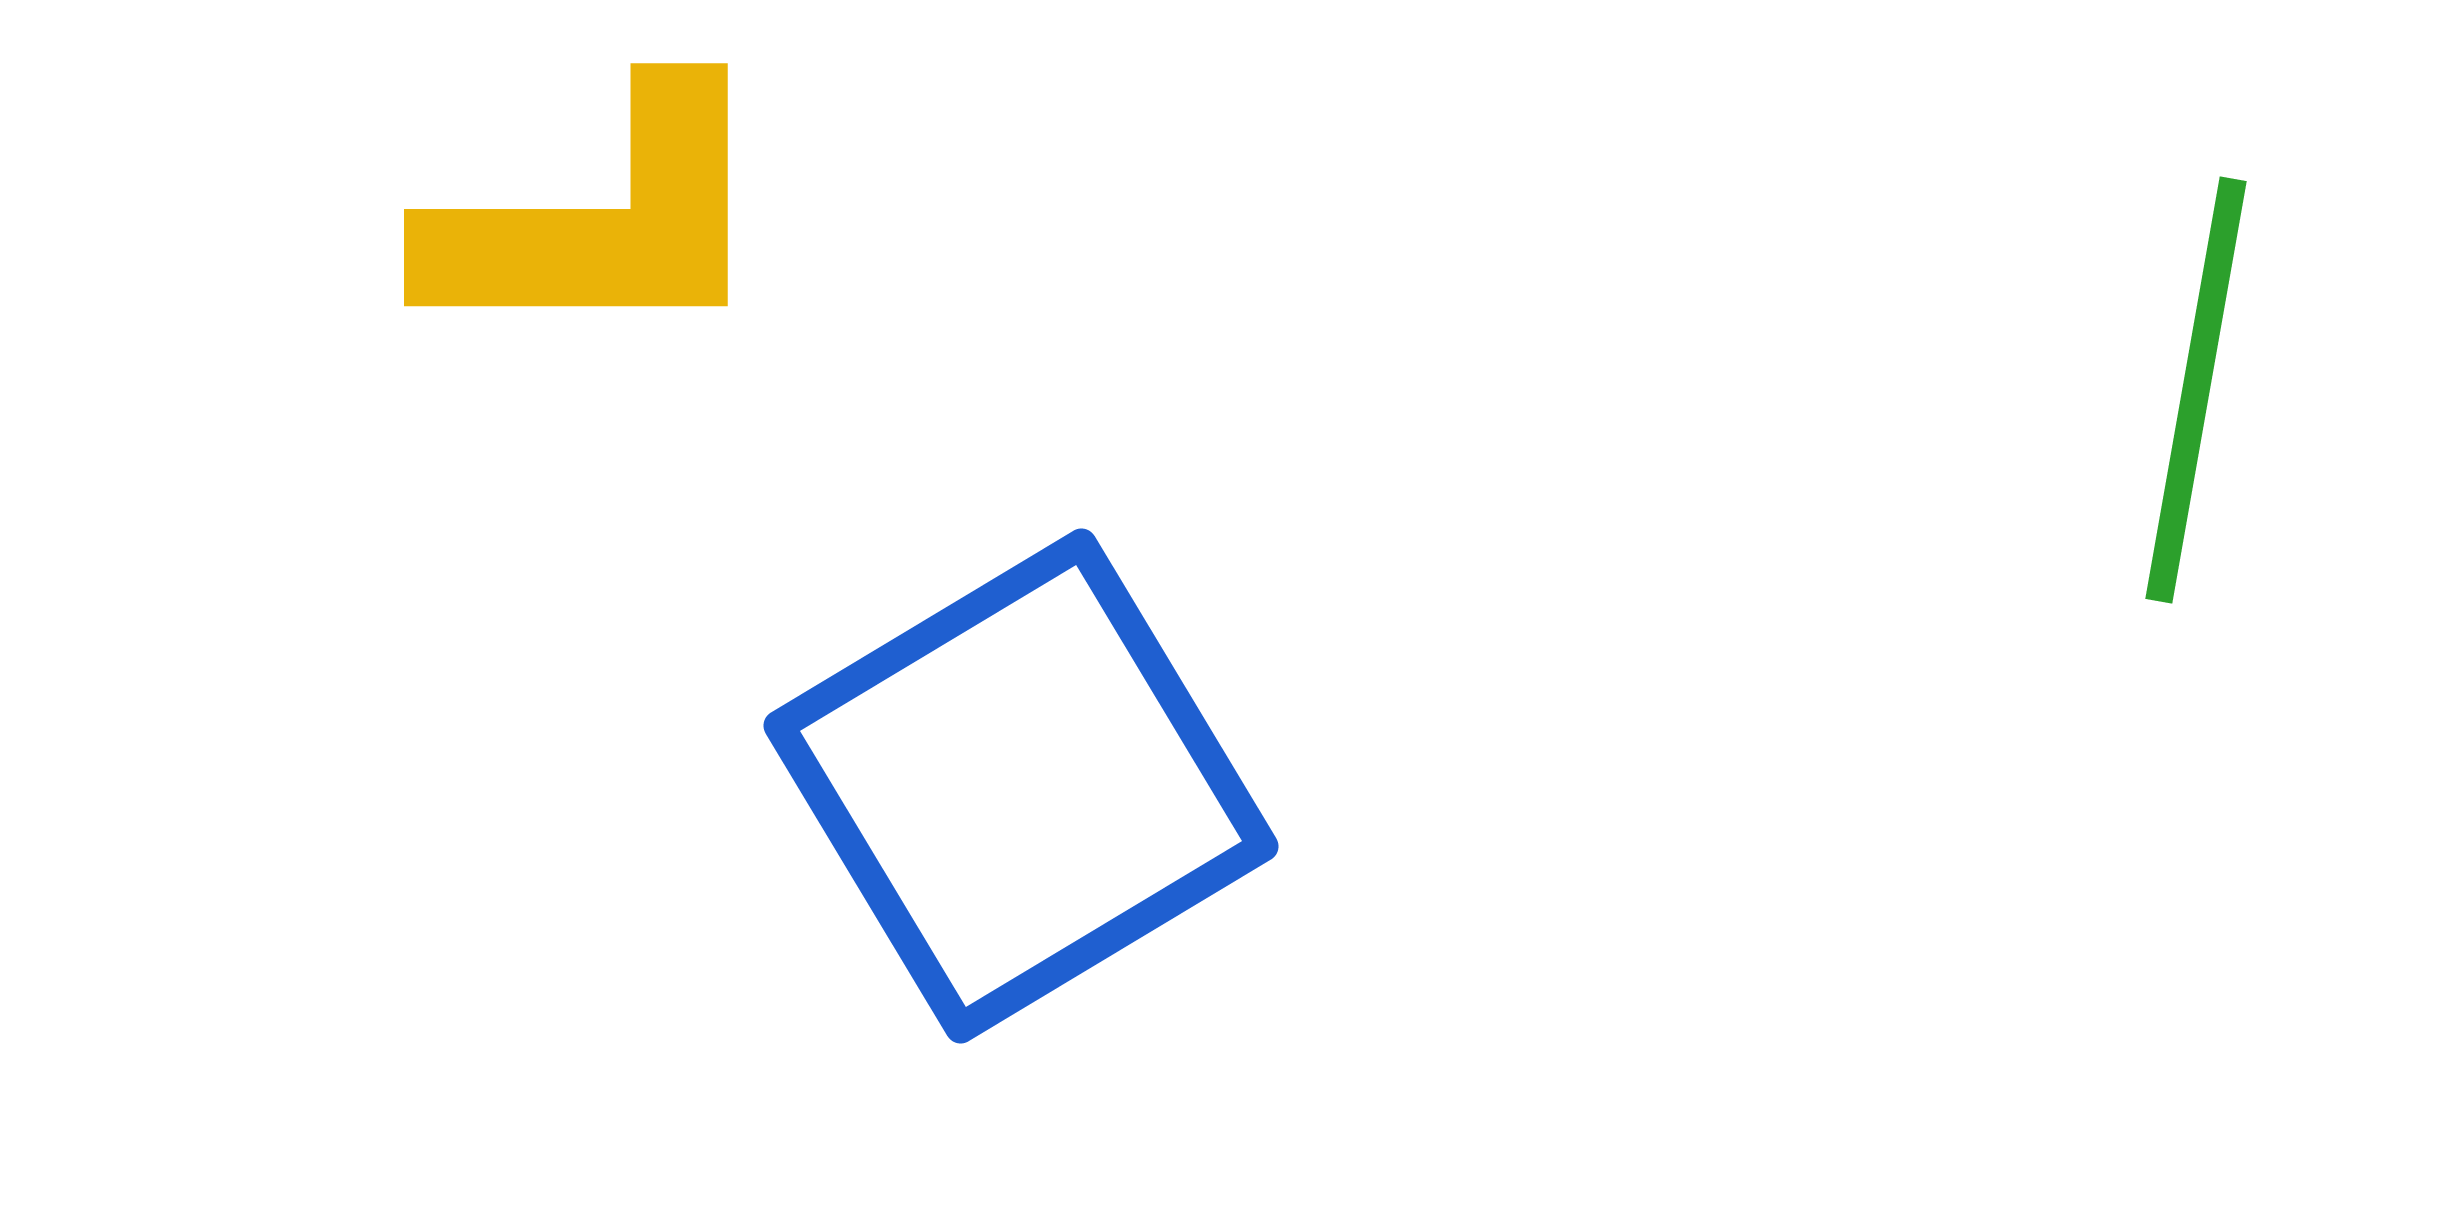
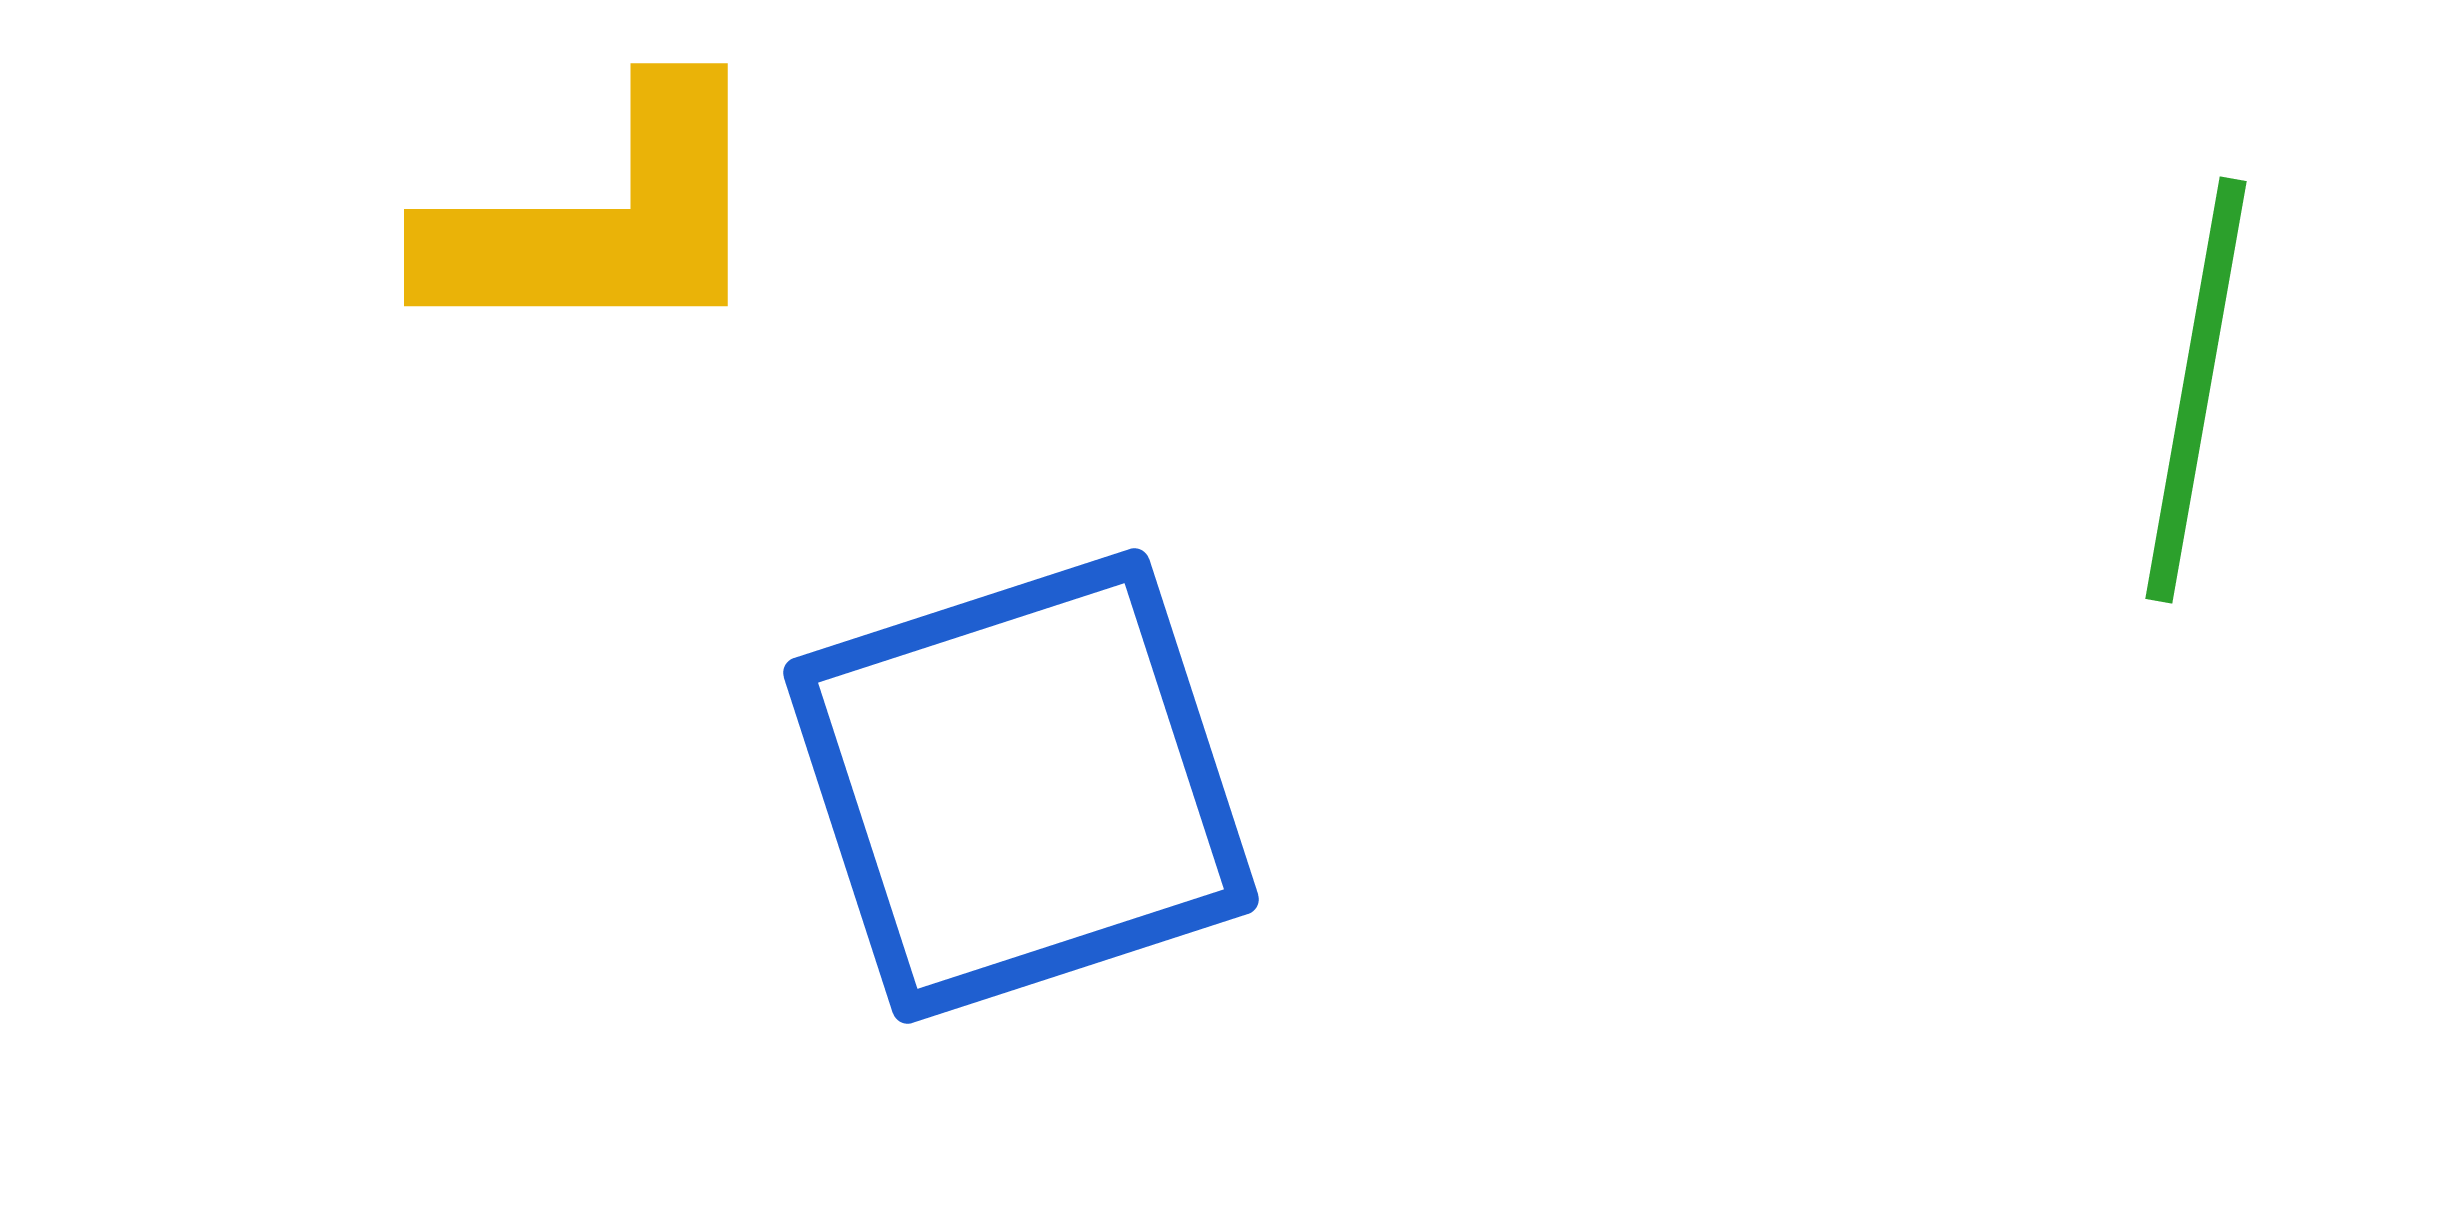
blue square: rotated 13 degrees clockwise
